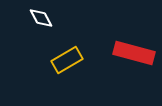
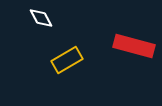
red rectangle: moved 7 px up
